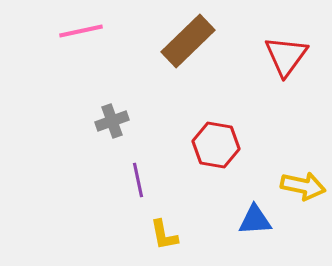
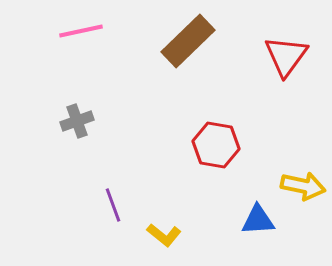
gray cross: moved 35 px left
purple line: moved 25 px left, 25 px down; rotated 8 degrees counterclockwise
blue triangle: moved 3 px right
yellow L-shape: rotated 40 degrees counterclockwise
